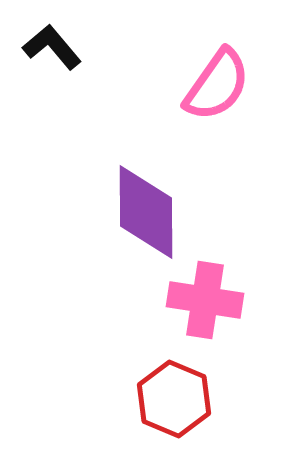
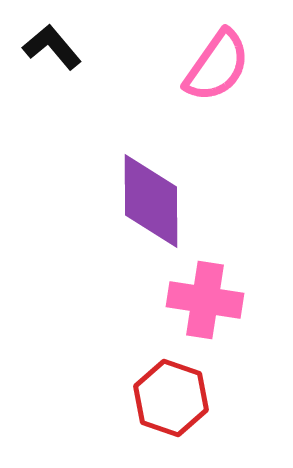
pink semicircle: moved 19 px up
purple diamond: moved 5 px right, 11 px up
red hexagon: moved 3 px left, 1 px up; rotated 4 degrees counterclockwise
